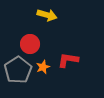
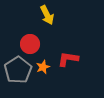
yellow arrow: rotated 48 degrees clockwise
red L-shape: moved 1 px up
